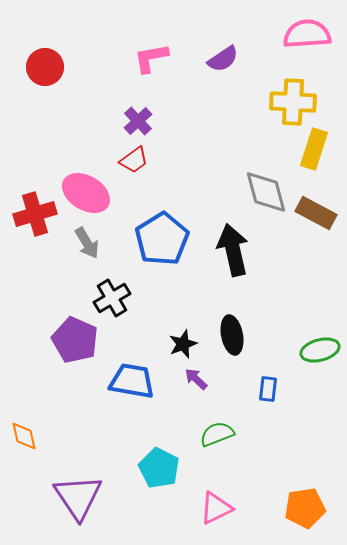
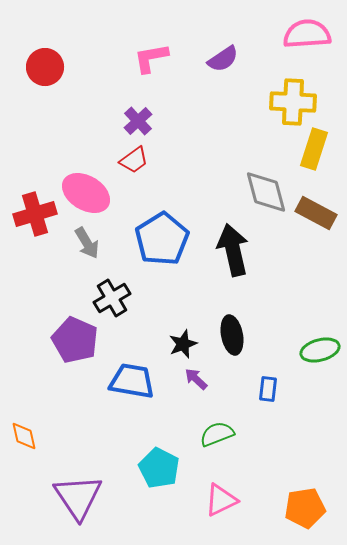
pink triangle: moved 5 px right, 8 px up
